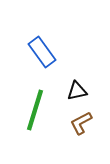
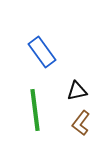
green line: rotated 24 degrees counterclockwise
brown L-shape: rotated 25 degrees counterclockwise
